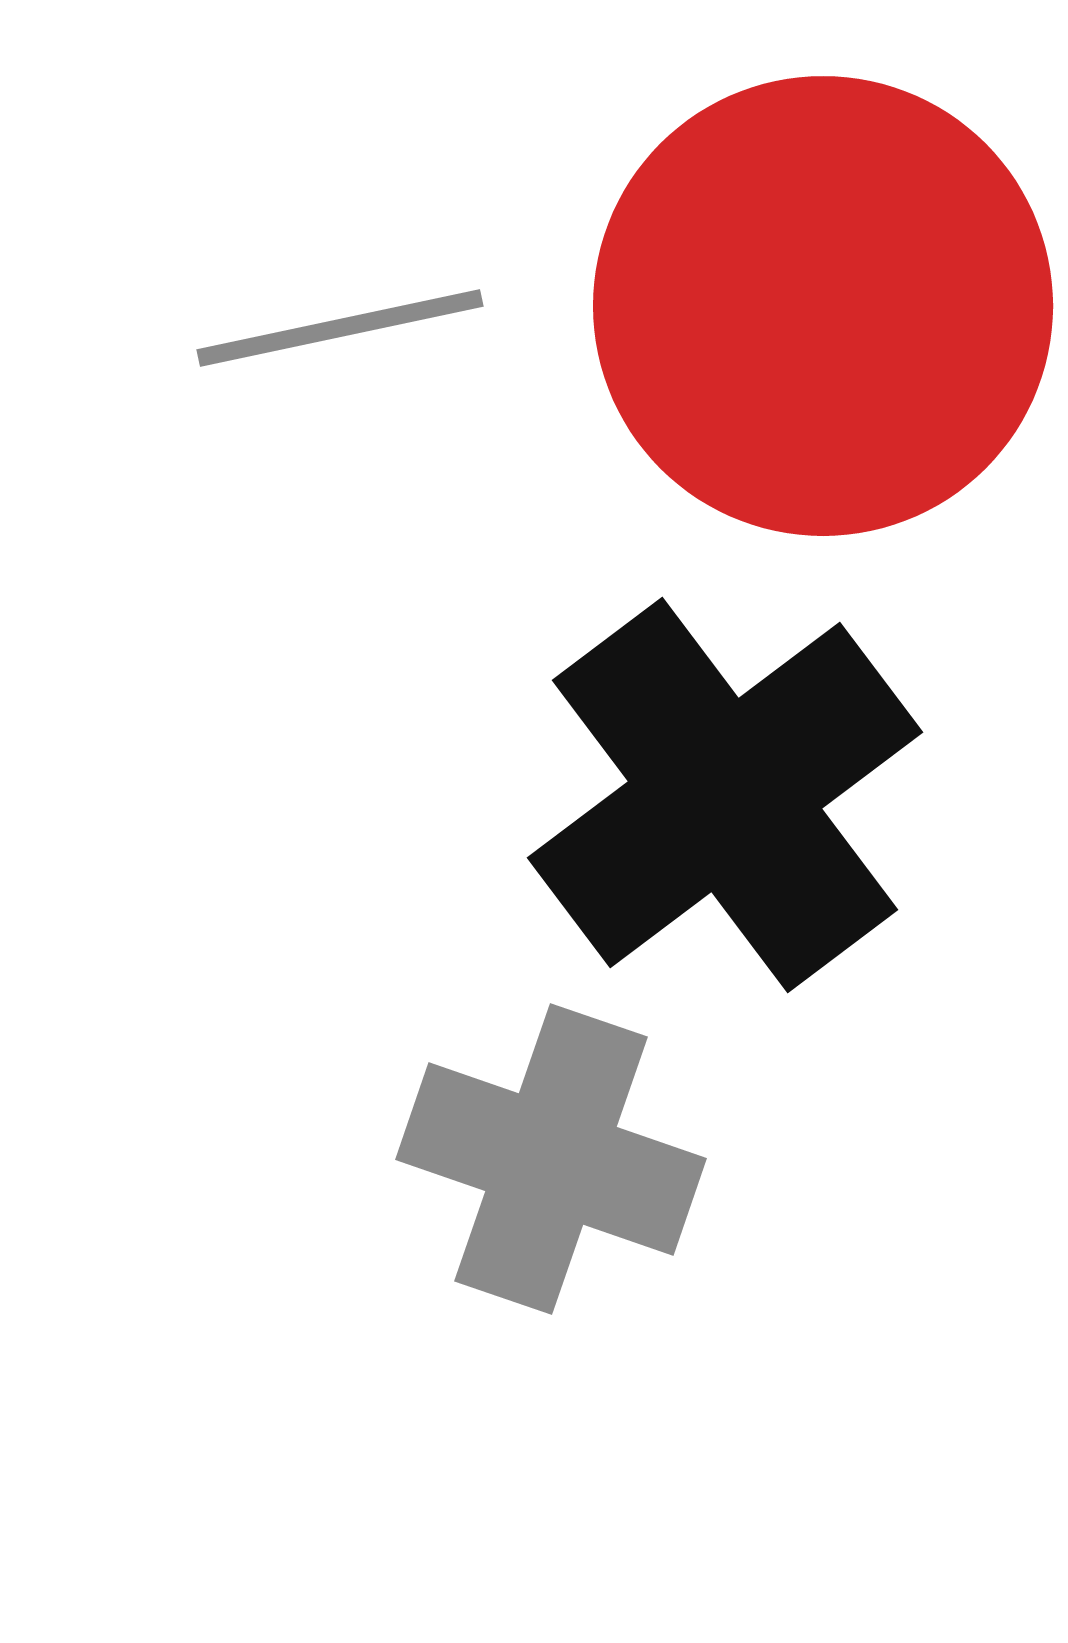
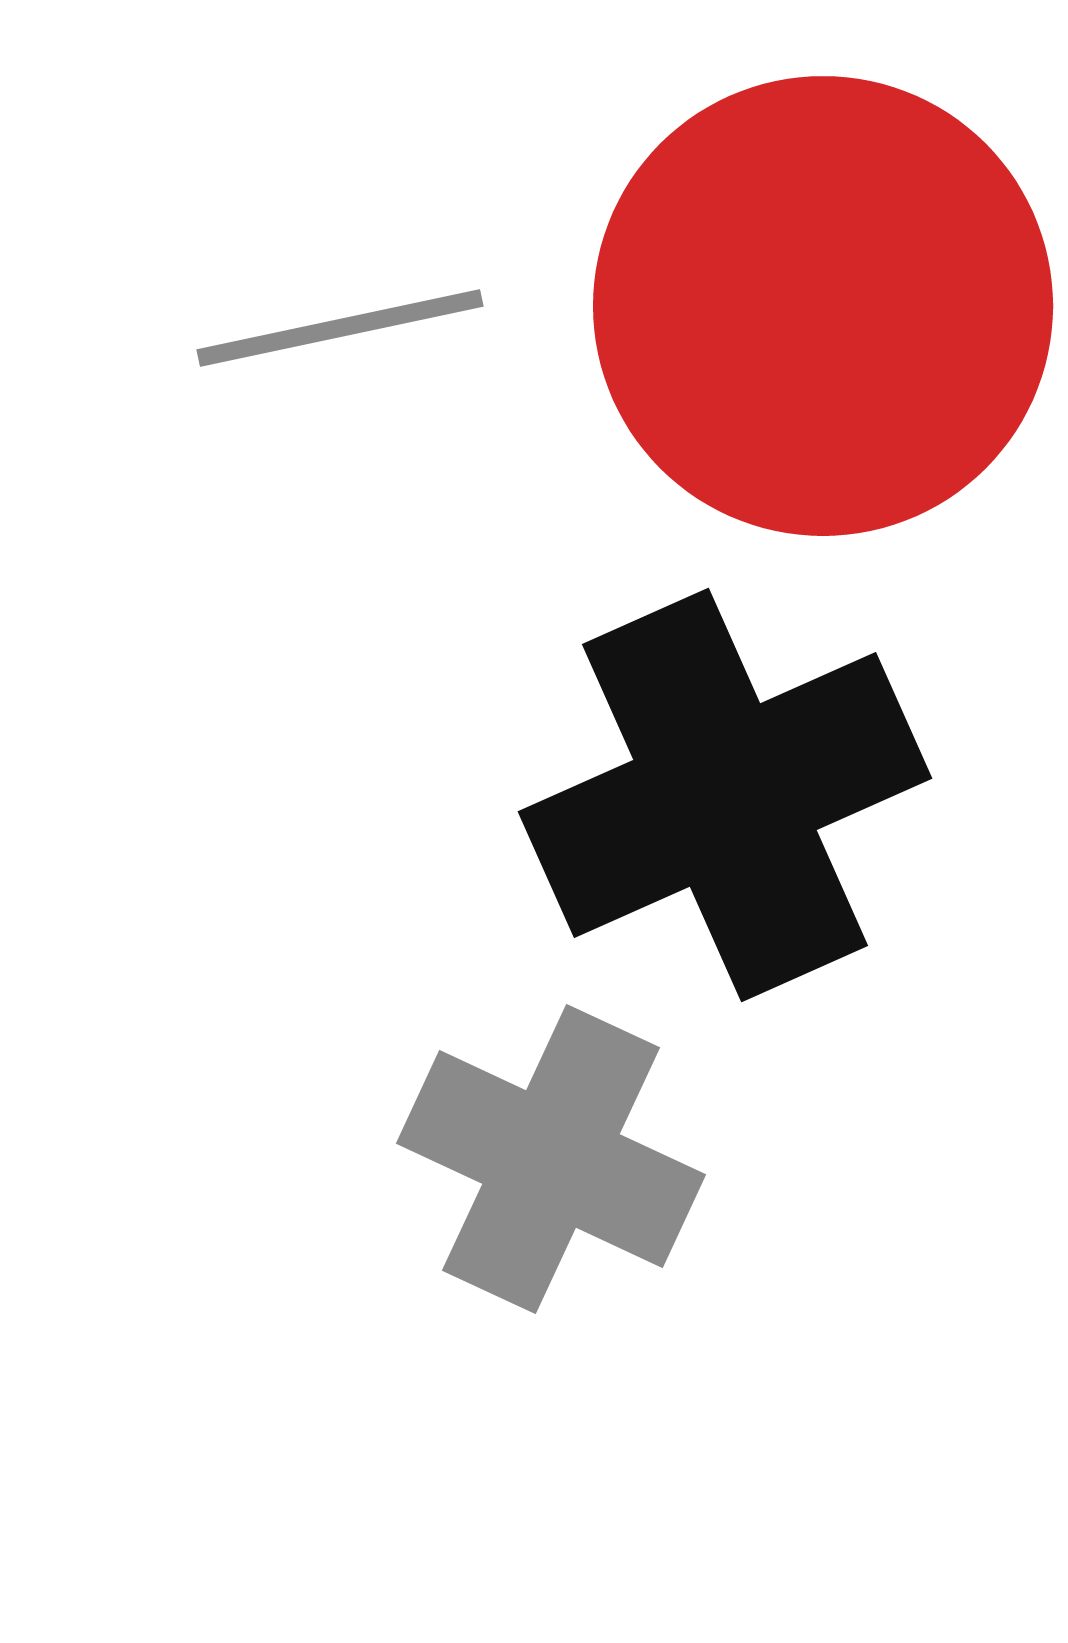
black cross: rotated 13 degrees clockwise
gray cross: rotated 6 degrees clockwise
